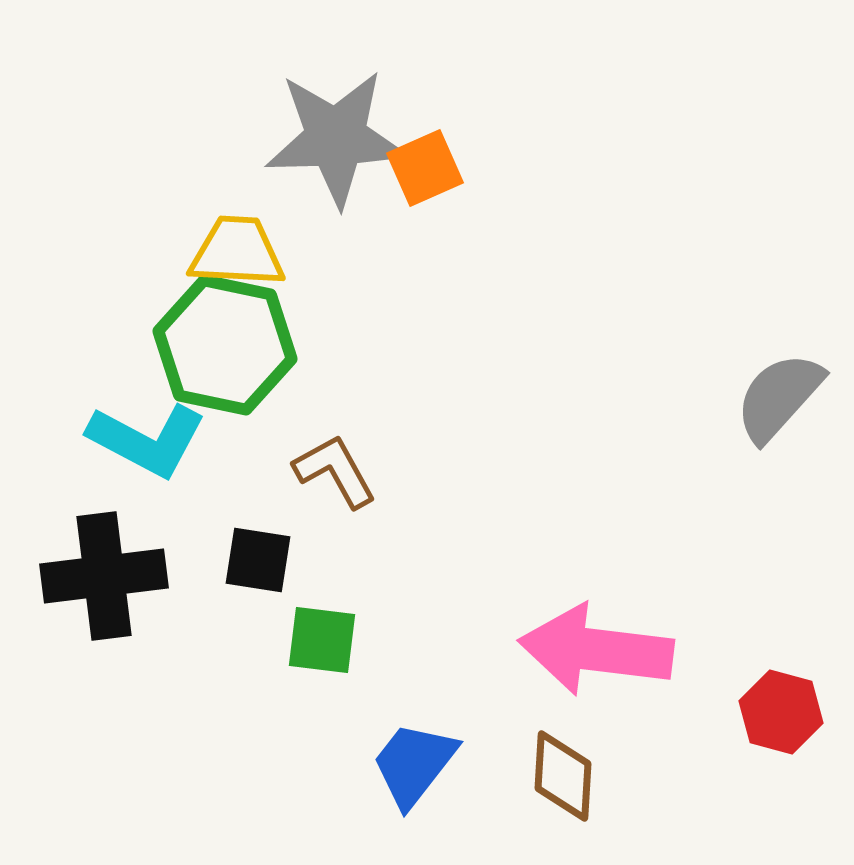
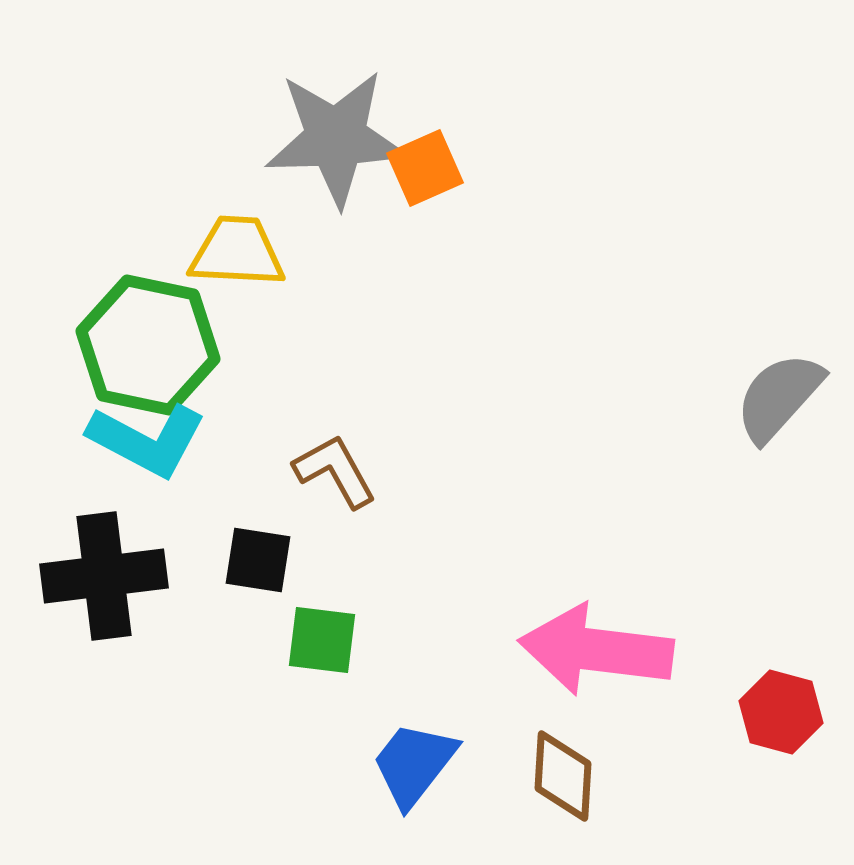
green hexagon: moved 77 px left
